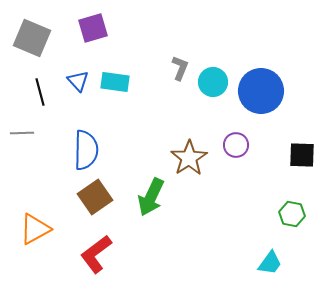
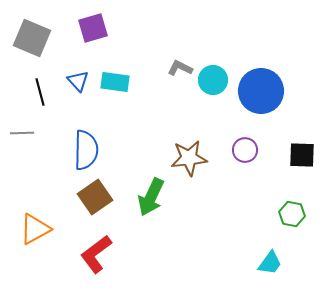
gray L-shape: rotated 85 degrees counterclockwise
cyan circle: moved 2 px up
purple circle: moved 9 px right, 5 px down
brown star: rotated 27 degrees clockwise
